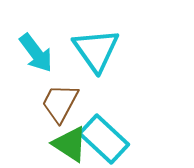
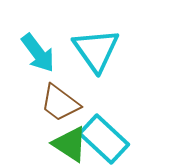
cyan arrow: moved 2 px right
brown trapezoid: rotated 81 degrees counterclockwise
